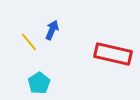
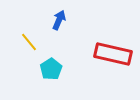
blue arrow: moved 7 px right, 10 px up
cyan pentagon: moved 12 px right, 14 px up
